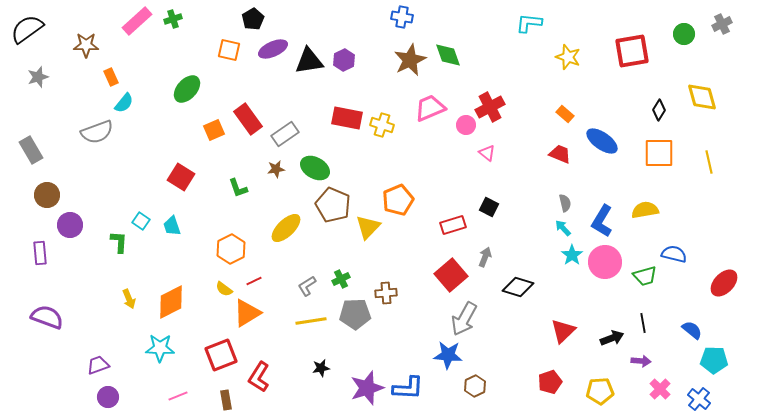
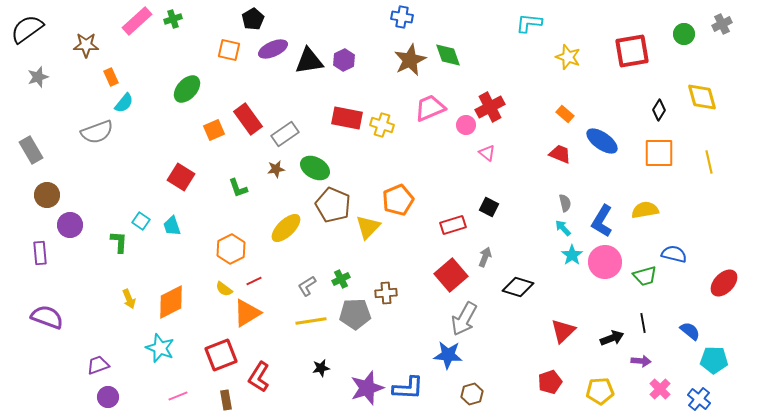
blue semicircle at (692, 330): moved 2 px left, 1 px down
cyan star at (160, 348): rotated 20 degrees clockwise
brown hexagon at (475, 386): moved 3 px left, 8 px down; rotated 10 degrees clockwise
